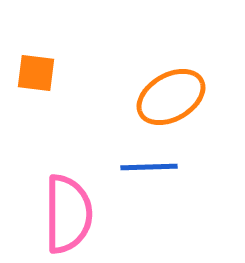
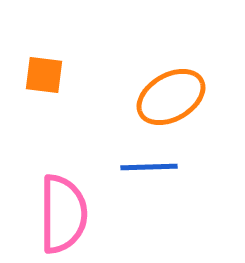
orange square: moved 8 px right, 2 px down
pink semicircle: moved 5 px left
